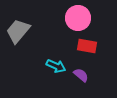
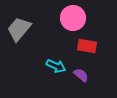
pink circle: moved 5 px left
gray trapezoid: moved 1 px right, 2 px up
